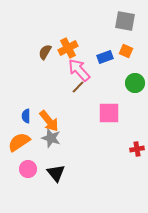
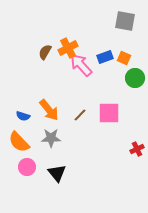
orange square: moved 2 px left, 7 px down
pink arrow: moved 2 px right, 5 px up
green circle: moved 5 px up
brown line: moved 2 px right, 28 px down
blue semicircle: moved 3 px left; rotated 72 degrees counterclockwise
orange arrow: moved 11 px up
gray star: rotated 18 degrees counterclockwise
orange semicircle: rotated 100 degrees counterclockwise
red cross: rotated 16 degrees counterclockwise
pink circle: moved 1 px left, 2 px up
black triangle: moved 1 px right
